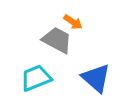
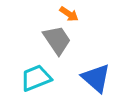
orange arrow: moved 4 px left, 8 px up
gray trapezoid: rotated 28 degrees clockwise
